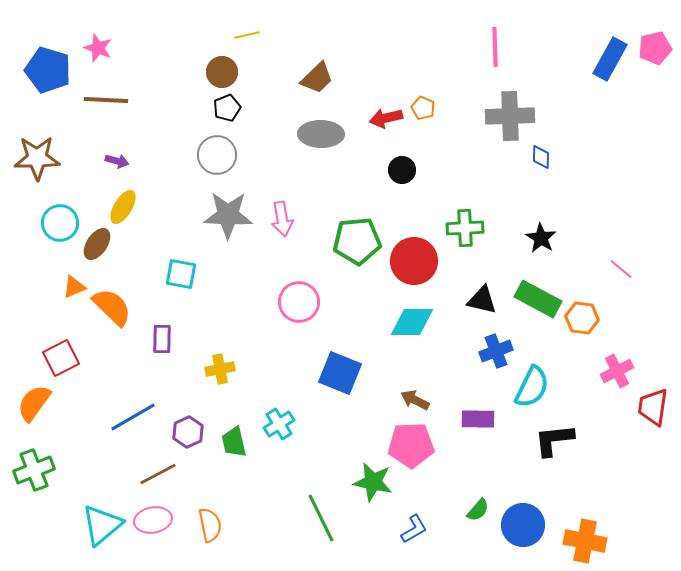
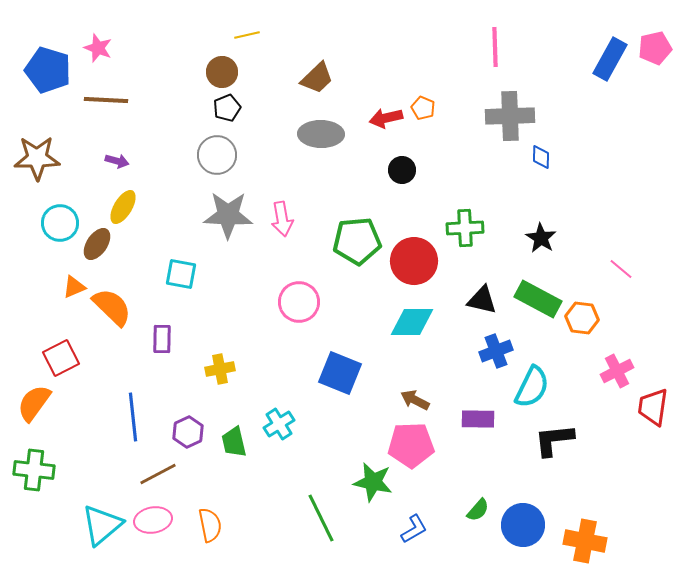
blue line at (133, 417): rotated 66 degrees counterclockwise
green cross at (34, 470): rotated 27 degrees clockwise
